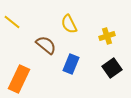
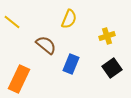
yellow semicircle: moved 5 px up; rotated 132 degrees counterclockwise
